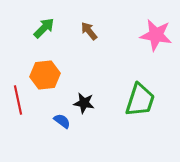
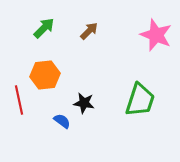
brown arrow: rotated 84 degrees clockwise
pink star: rotated 12 degrees clockwise
red line: moved 1 px right
